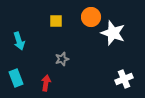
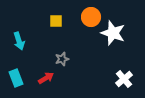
white cross: rotated 18 degrees counterclockwise
red arrow: moved 5 px up; rotated 49 degrees clockwise
